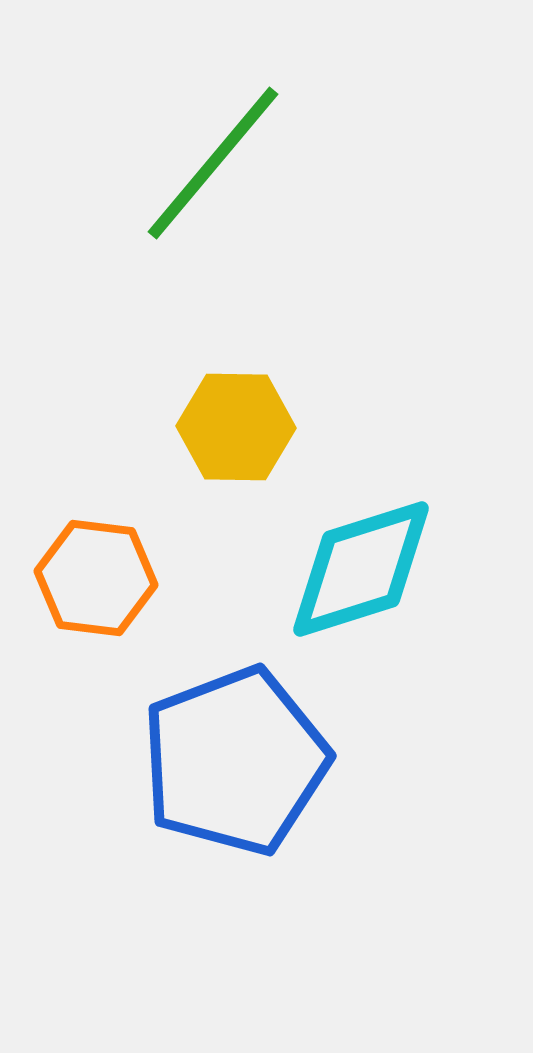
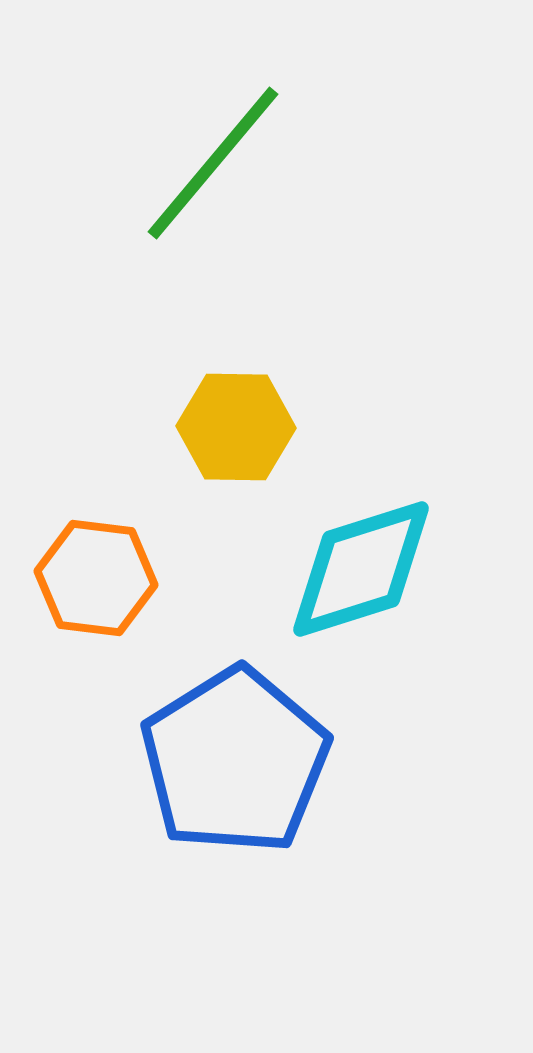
blue pentagon: rotated 11 degrees counterclockwise
